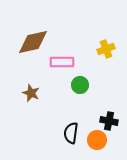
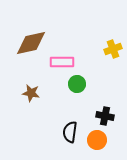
brown diamond: moved 2 px left, 1 px down
yellow cross: moved 7 px right
green circle: moved 3 px left, 1 px up
brown star: rotated 12 degrees counterclockwise
black cross: moved 4 px left, 5 px up
black semicircle: moved 1 px left, 1 px up
